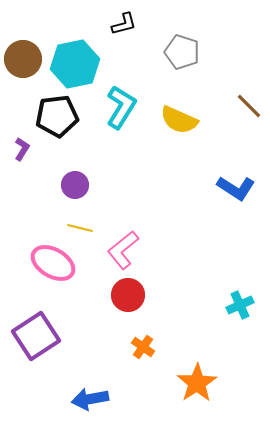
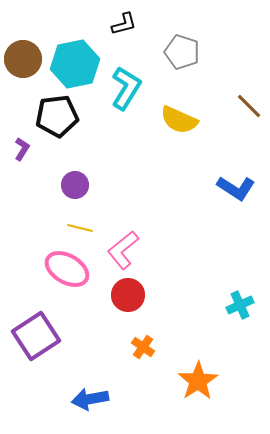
cyan L-shape: moved 5 px right, 19 px up
pink ellipse: moved 14 px right, 6 px down
orange star: moved 1 px right, 2 px up
